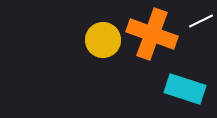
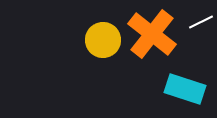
white line: moved 1 px down
orange cross: rotated 18 degrees clockwise
